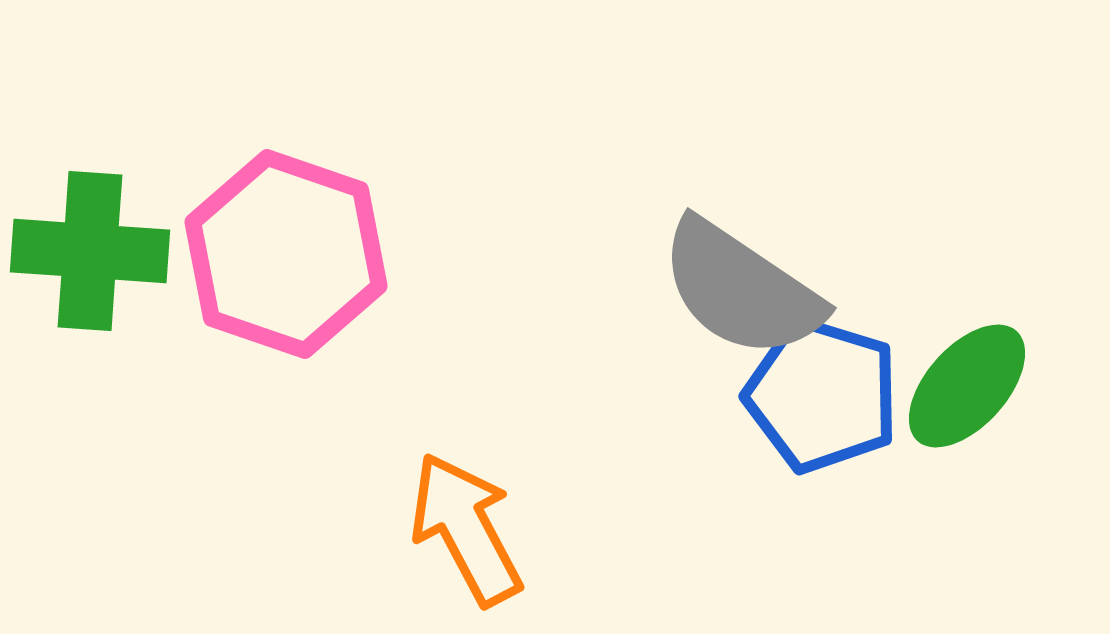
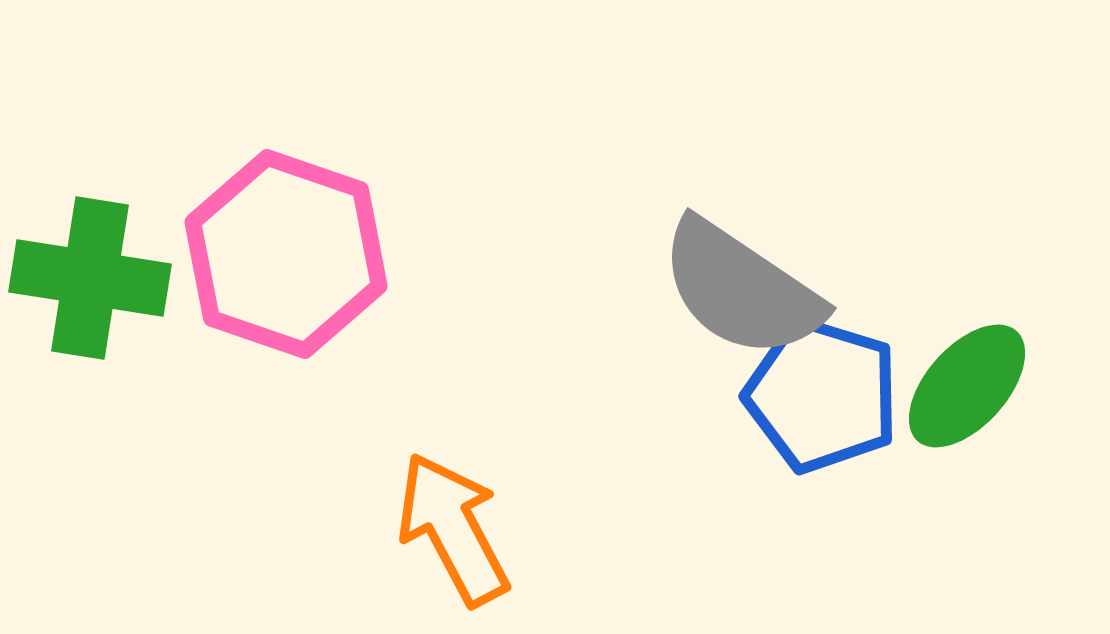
green cross: moved 27 px down; rotated 5 degrees clockwise
orange arrow: moved 13 px left
